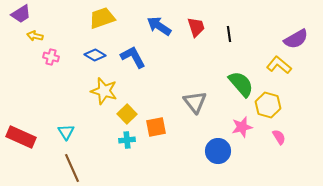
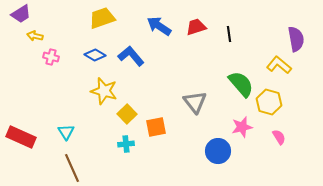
red trapezoid: rotated 90 degrees counterclockwise
purple semicircle: rotated 70 degrees counterclockwise
blue L-shape: moved 2 px left, 1 px up; rotated 12 degrees counterclockwise
yellow hexagon: moved 1 px right, 3 px up
cyan cross: moved 1 px left, 4 px down
